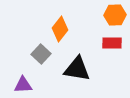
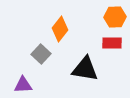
orange hexagon: moved 2 px down
black triangle: moved 8 px right
